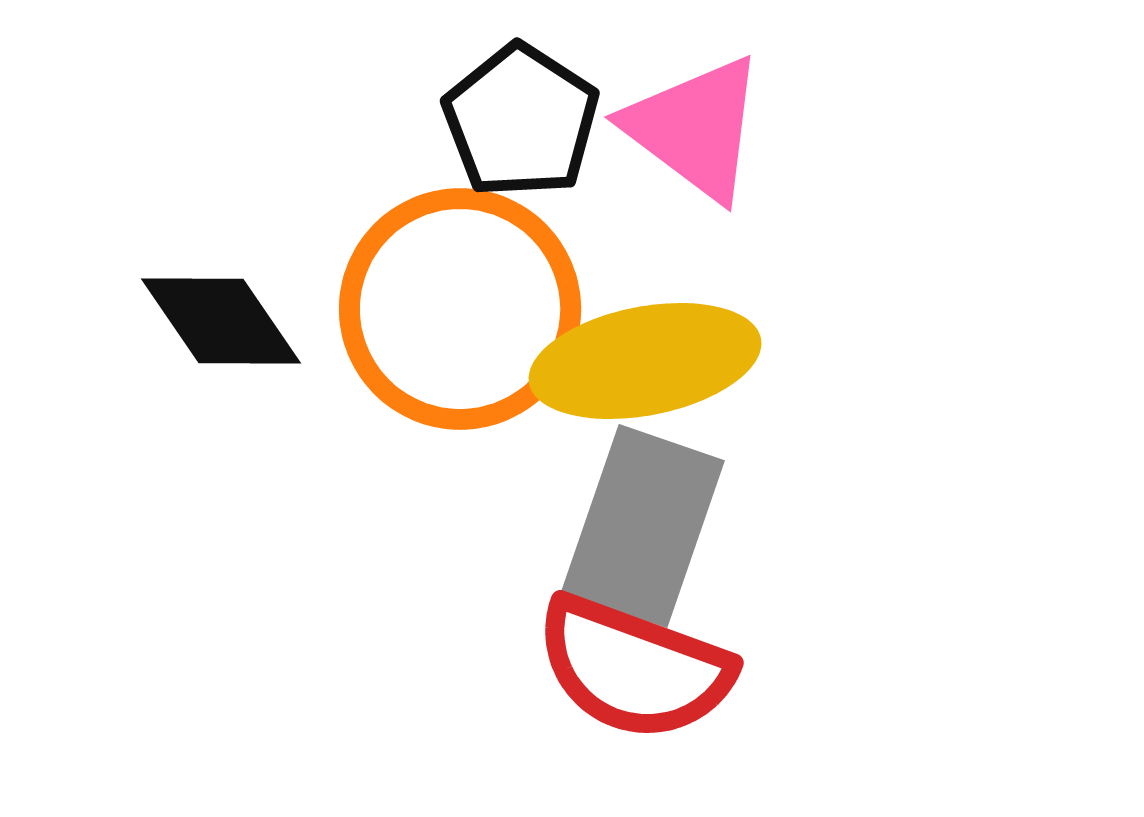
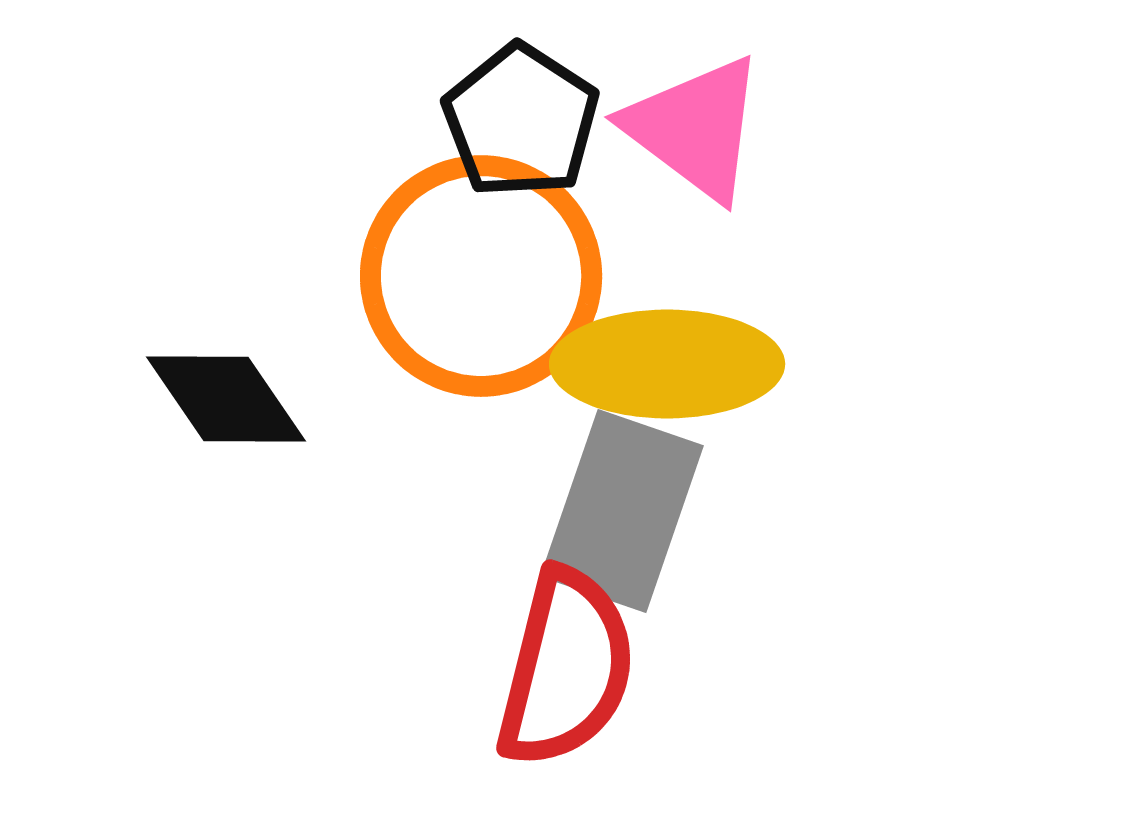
orange circle: moved 21 px right, 33 px up
black diamond: moved 5 px right, 78 px down
yellow ellipse: moved 22 px right, 3 px down; rotated 11 degrees clockwise
gray rectangle: moved 21 px left, 15 px up
red semicircle: moved 68 px left; rotated 96 degrees counterclockwise
